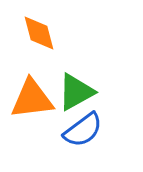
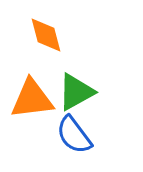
orange diamond: moved 7 px right, 2 px down
blue semicircle: moved 9 px left, 5 px down; rotated 90 degrees clockwise
